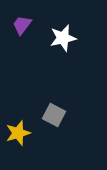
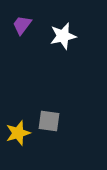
white star: moved 2 px up
gray square: moved 5 px left, 6 px down; rotated 20 degrees counterclockwise
